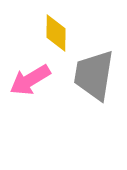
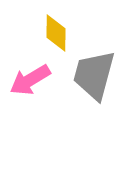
gray trapezoid: rotated 6 degrees clockwise
